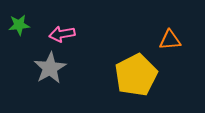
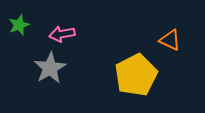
green star: rotated 15 degrees counterclockwise
orange triangle: rotated 30 degrees clockwise
